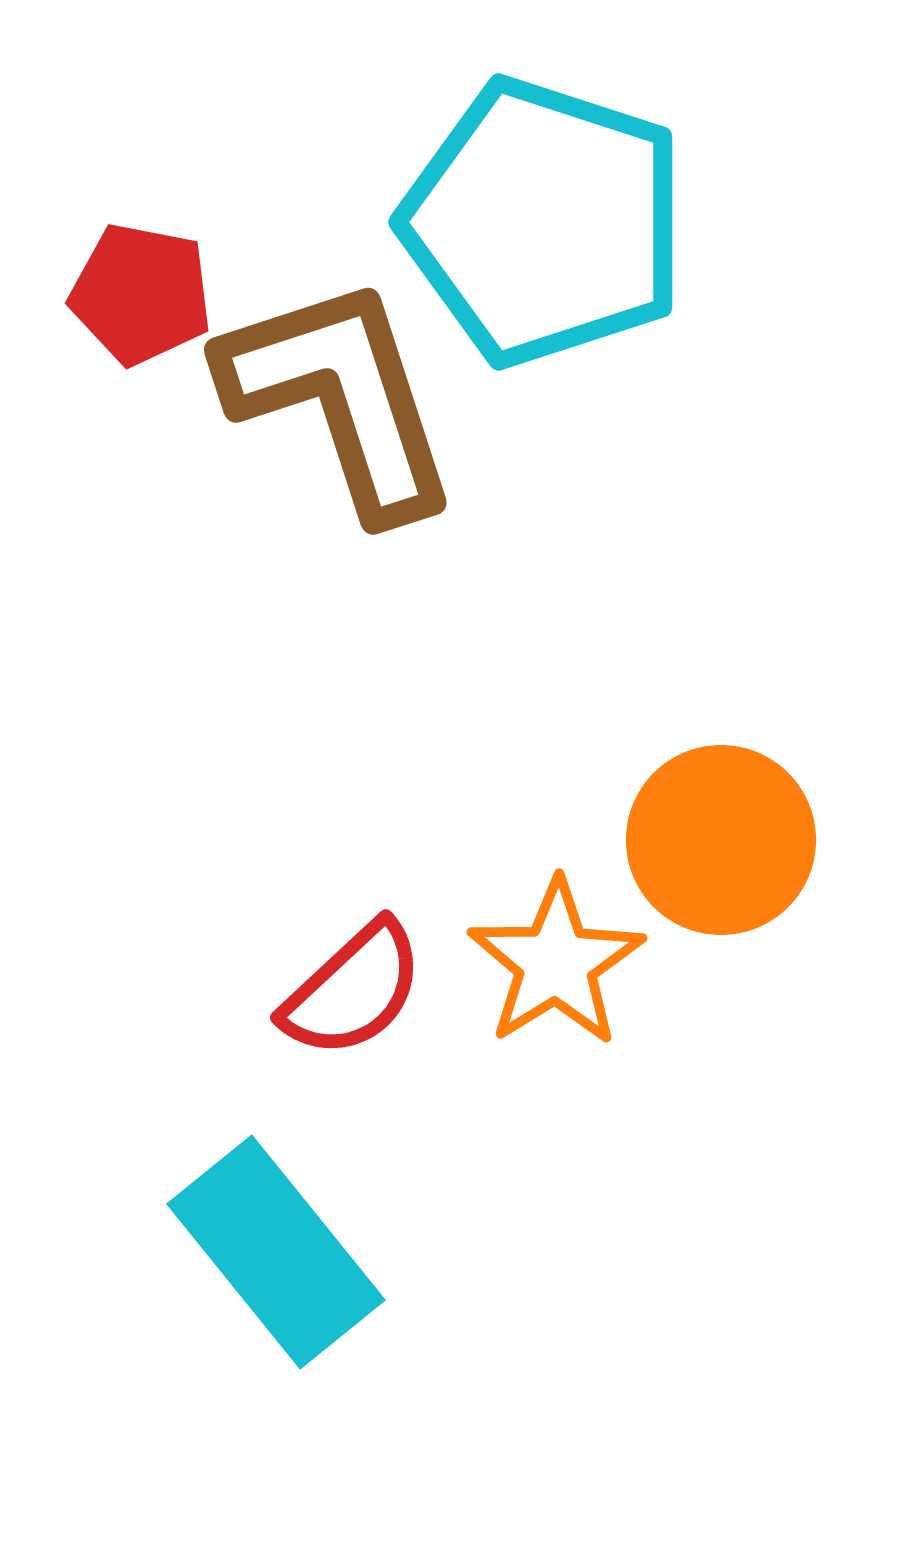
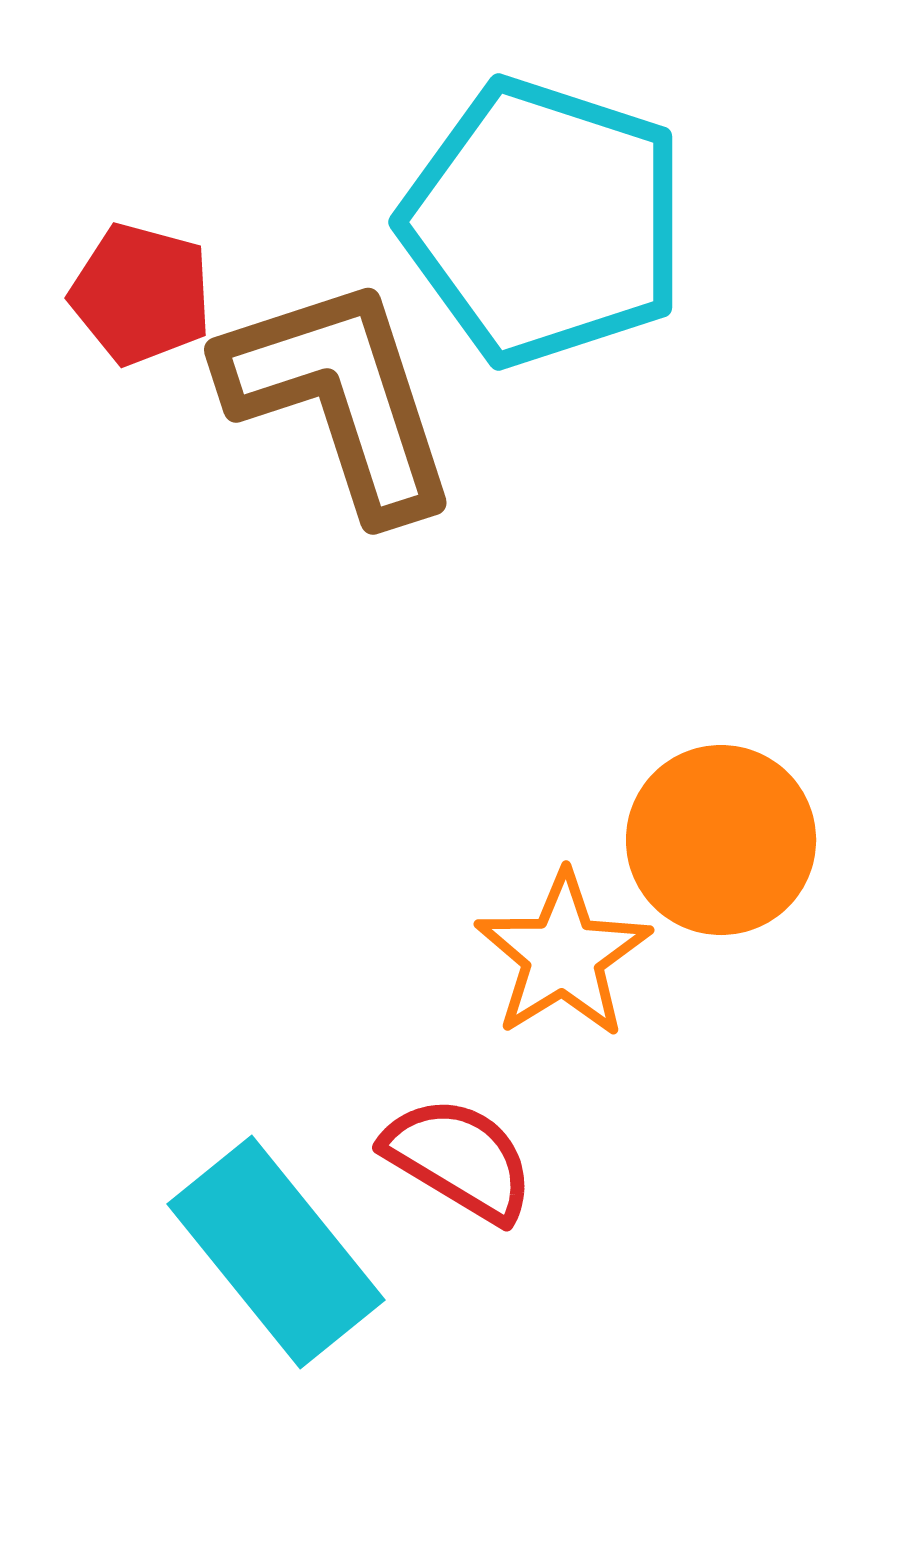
red pentagon: rotated 4 degrees clockwise
orange star: moved 7 px right, 8 px up
red semicircle: moved 106 px right, 169 px down; rotated 106 degrees counterclockwise
